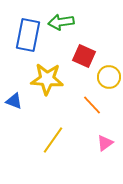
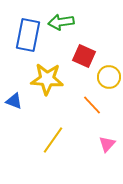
pink triangle: moved 2 px right, 1 px down; rotated 12 degrees counterclockwise
